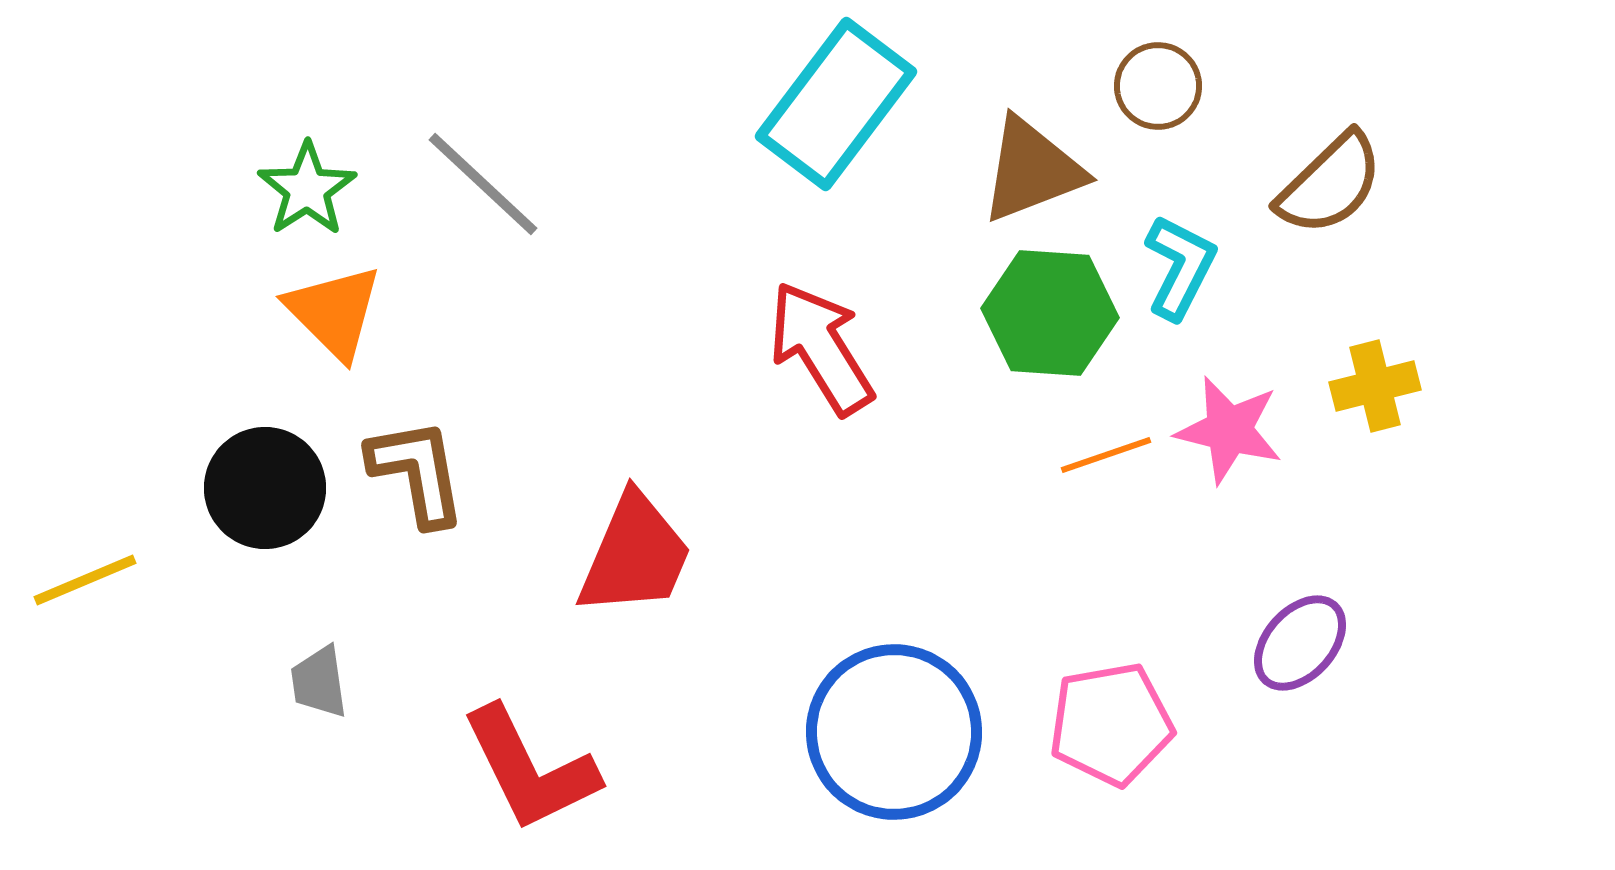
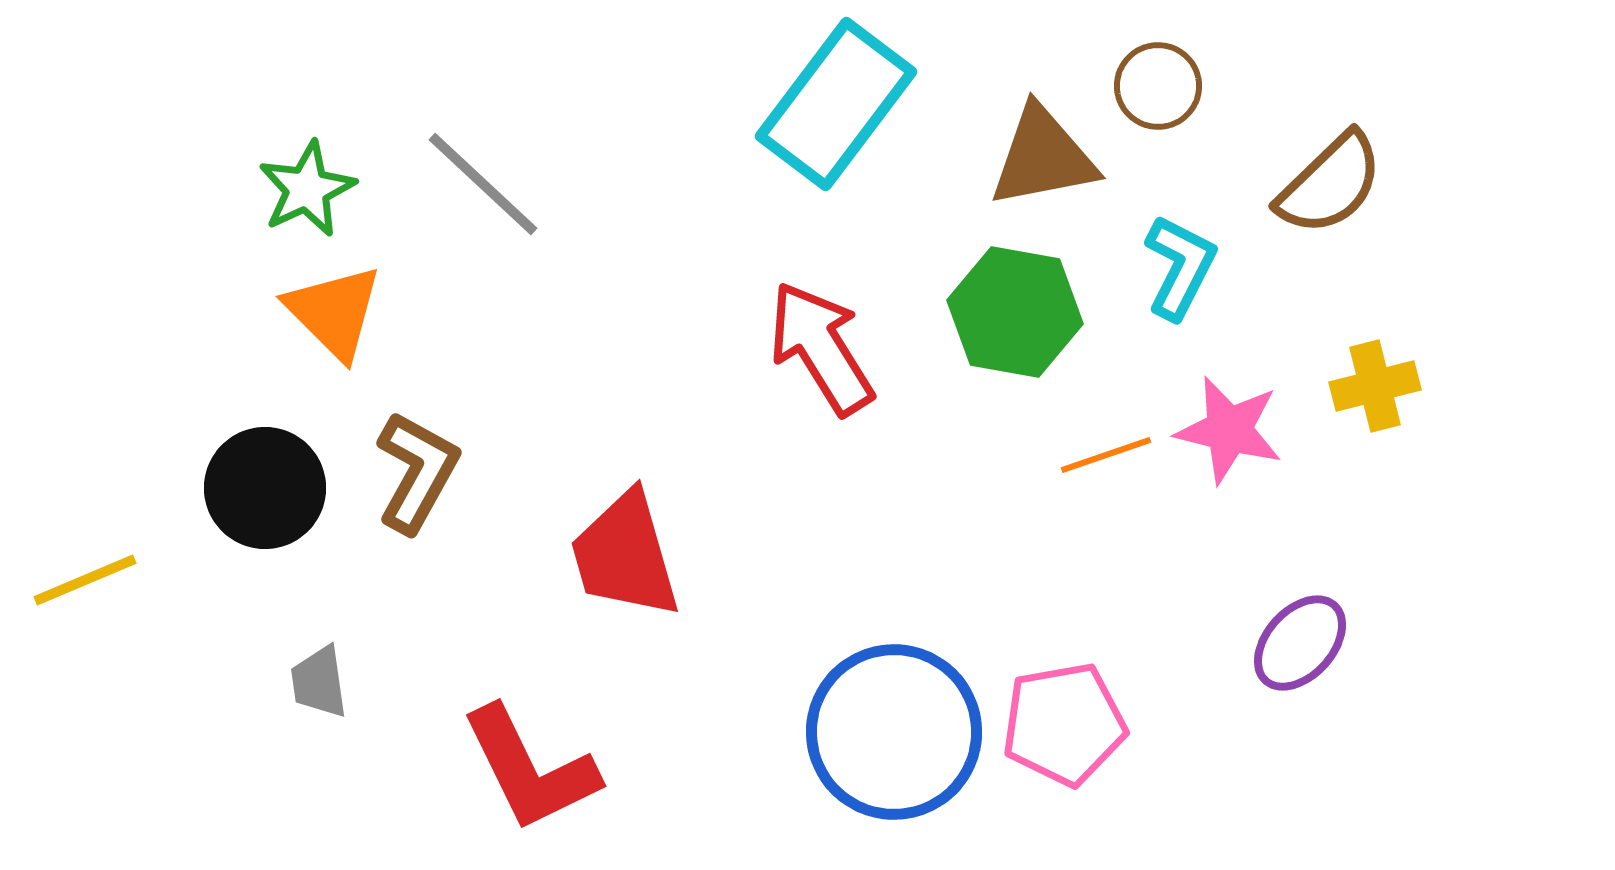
brown triangle: moved 11 px right, 13 px up; rotated 10 degrees clockwise
green star: rotated 8 degrees clockwise
green hexagon: moved 35 px left, 1 px up; rotated 6 degrees clockwise
brown L-shape: rotated 39 degrees clockwise
red trapezoid: moved 10 px left; rotated 141 degrees clockwise
pink pentagon: moved 47 px left
